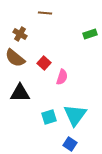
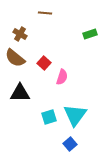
blue square: rotated 16 degrees clockwise
